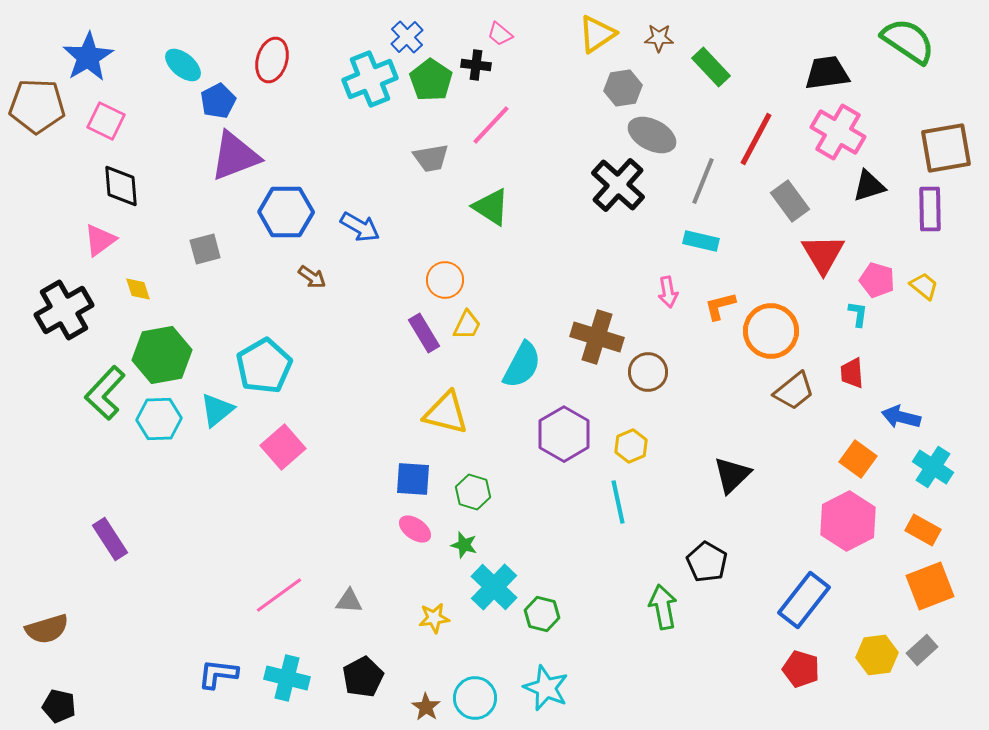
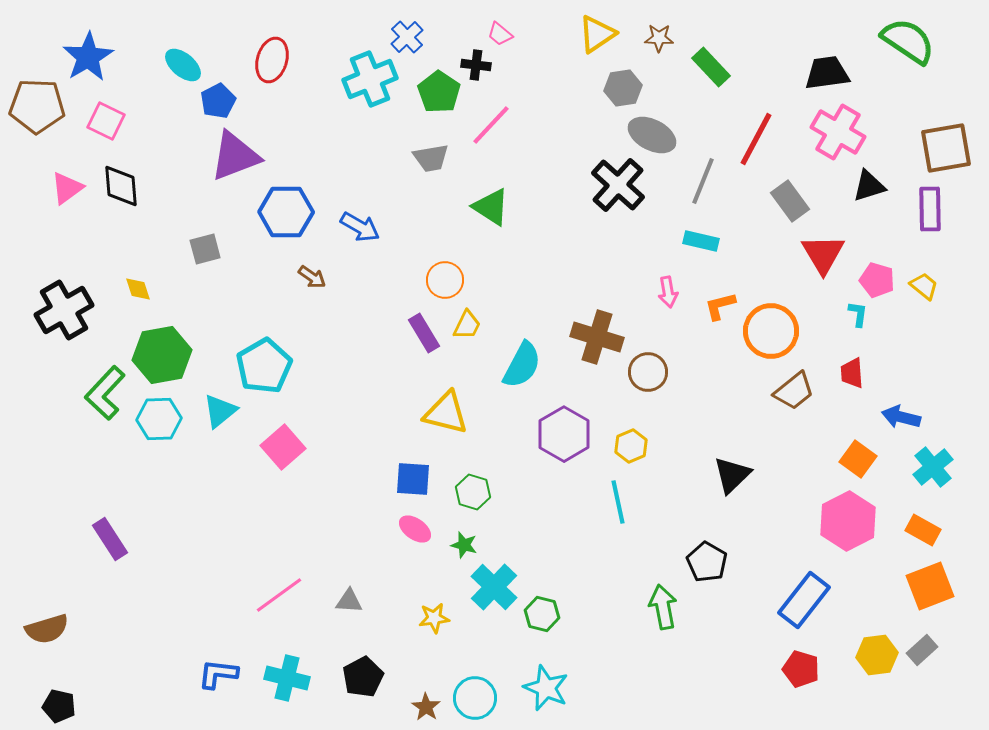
green pentagon at (431, 80): moved 8 px right, 12 px down
pink triangle at (100, 240): moved 33 px left, 52 px up
cyan triangle at (217, 410): moved 3 px right, 1 px down
cyan cross at (933, 467): rotated 18 degrees clockwise
